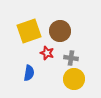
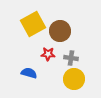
yellow square: moved 4 px right, 7 px up; rotated 10 degrees counterclockwise
red star: moved 1 px right, 1 px down; rotated 16 degrees counterclockwise
blue semicircle: rotated 84 degrees counterclockwise
